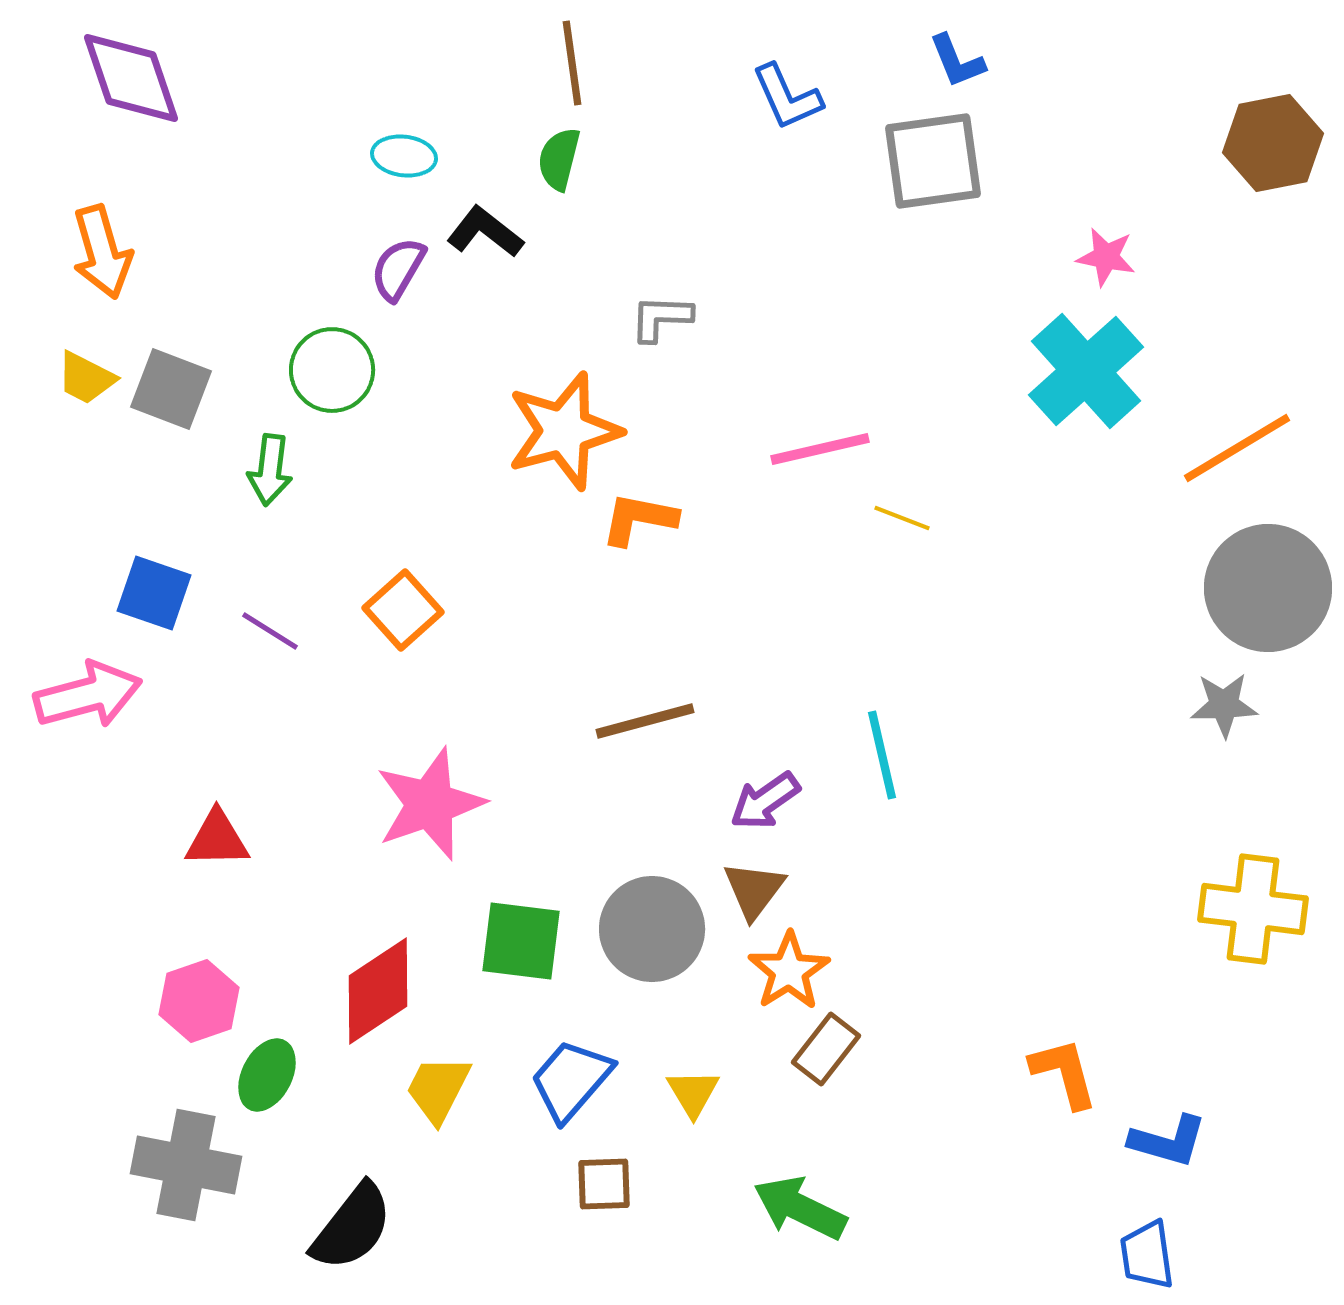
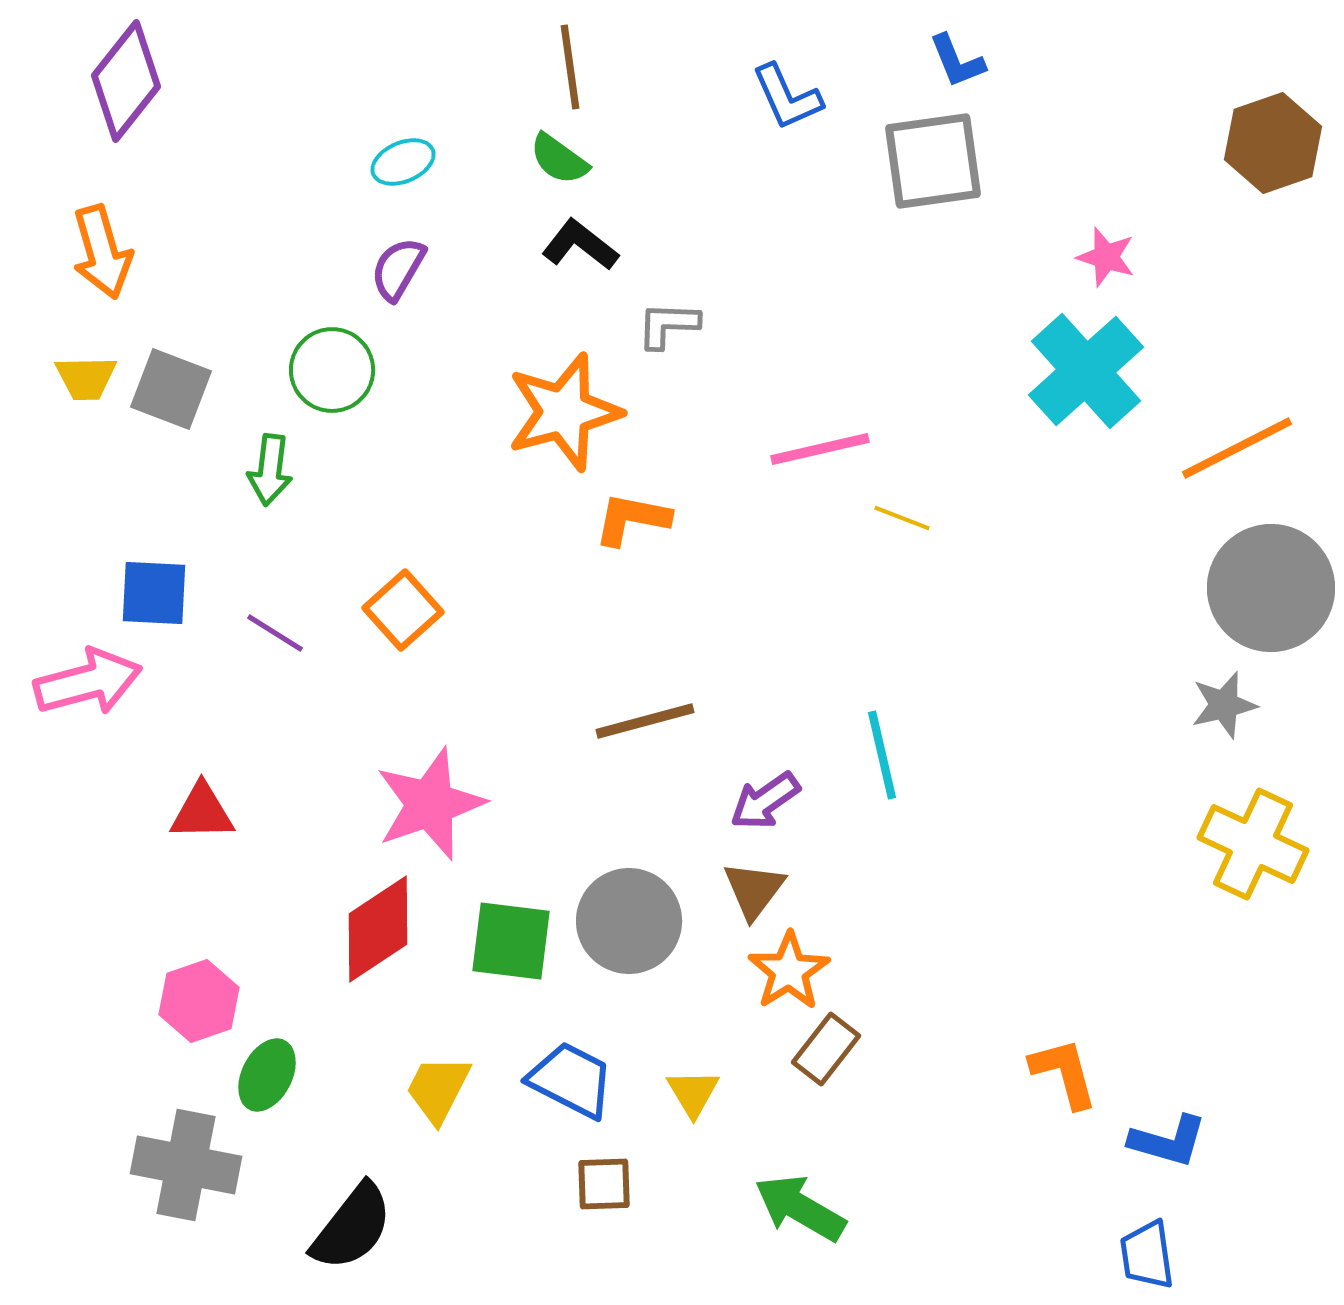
brown line at (572, 63): moved 2 px left, 4 px down
purple diamond at (131, 78): moved 5 px left, 3 px down; rotated 57 degrees clockwise
brown hexagon at (1273, 143): rotated 8 degrees counterclockwise
cyan ellipse at (404, 156): moved 1 px left, 6 px down; rotated 30 degrees counterclockwise
green semicircle at (559, 159): rotated 68 degrees counterclockwise
black L-shape at (485, 232): moved 95 px right, 13 px down
pink star at (1106, 257): rotated 6 degrees clockwise
gray L-shape at (661, 318): moved 7 px right, 7 px down
yellow trapezoid at (86, 378): rotated 28 degrees counterclockwise
orange star at (564, 431): moved 19 px up
orange line at (1237, 448): rotated 4 degrees clockwise
orange L-shape at (639, 519): moved 7 px left
gray circle at (1268, 588): moved 3 px right
blue square at (154, 593): rotated 16 degrees counterclockwise
purple line at (270, 631): moved 5 px right, 2 px down
pink arrow at (88, 695): moved 13 px up
gray star at (1224, 705): rotated 12 degrees counterclockwise
red triangle at (217, 839): moved 15 px left, 27 px up
yellow cross at (1253, 909): moved 65 px up; rotated 18 degrees clockwise
gray circle at (652, 929): moved 23 px left, 8 px up
green square at (521, 941): moved 10 px left
red diamond at (378, 991): moved 62 px up
blue trapezoid at (571, 1080): rotated 76 degrees clockwise
green arrow at (800, 1208): rotated 4 degrees clockwise
